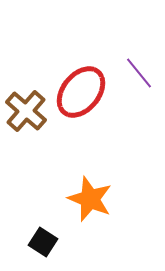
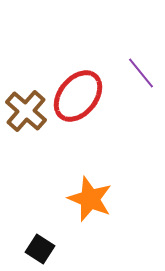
purple line: moved 2 px right
red ellipse: moved 3 px left, 4 px down
black square: moved 3 px left, 7 px down
